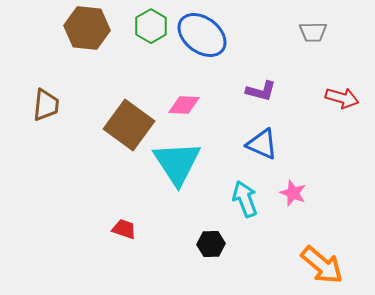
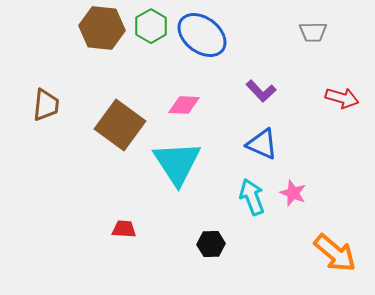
brown hexagon: moved 15 px right
purple L-shape: rotated 32 degrees clockwise
brown square: moved 9 px left
cyan arrow: moved 7 px right, 2 px up
red trapezoid: rotated 15 degrees counterclockwise
orange arrow: moved 13 px right, 12 px up
